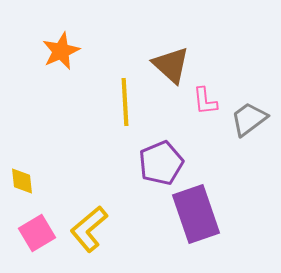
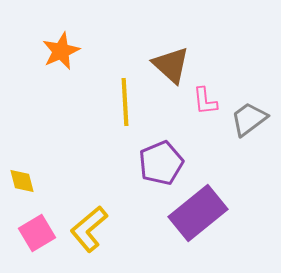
yellow diamond: rotated 8 degrees counterclockwise
purple rectangle: moved 2 px right, 1 px up; rotated 70 degrees clockwise
